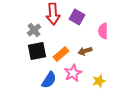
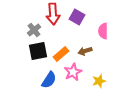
black square: moved 1 px right
pink star: moved 1 px up
